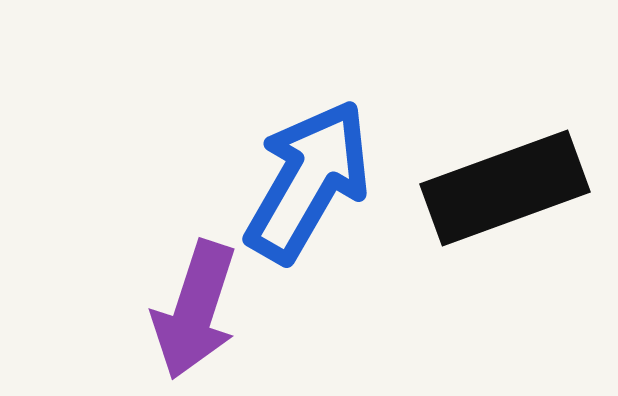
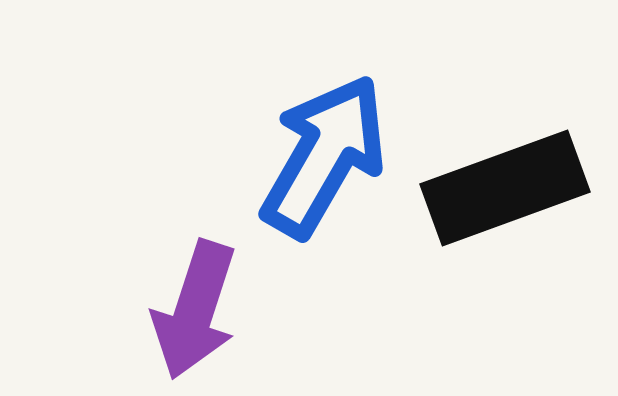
blue arrow: moved 16 px right, 25 px up
